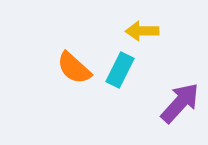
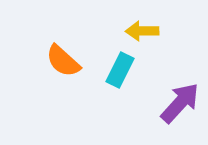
orange semicircle: moved 11 px left, 7 px up
